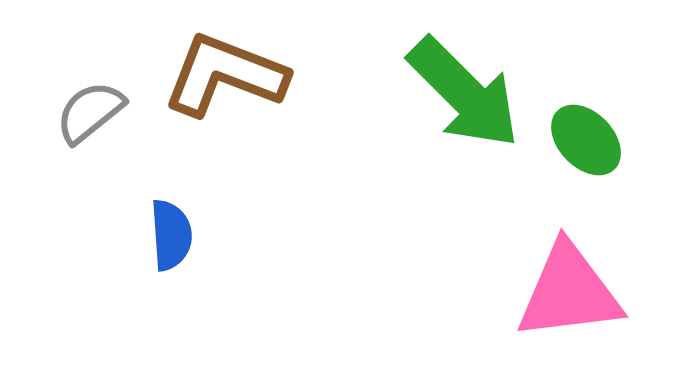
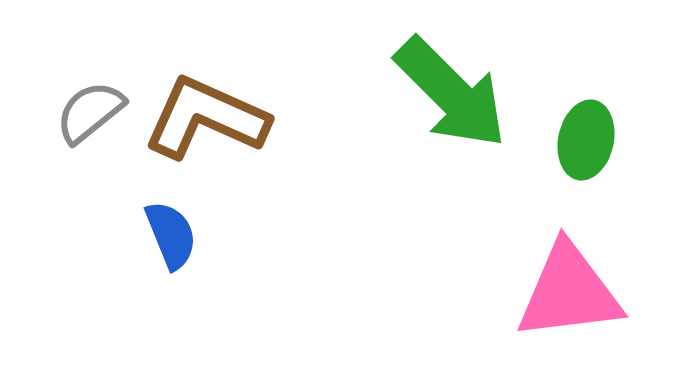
brown L-shape: moved 19 px left, 43 px down; rotated 3 degrees clockwise
green arrow: moved 13 px left
green ellipse: rotated 56 degrees clockwise
blue semicircle: rotated 18 degrees counterclockwise
